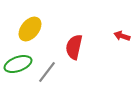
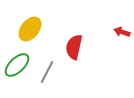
red arrow: moved 4 px up
green ellipse: moved 1 px left, 1 px down; rotated 24 degrees counterclockwise
gray line: rotated 10 degrees counterclockwise
